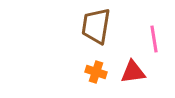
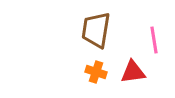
brown trapezoid: moved 4 px down
pink line: moved 1 px down
